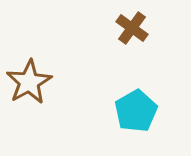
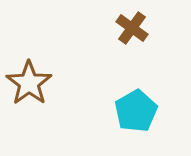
brown star: moved 1 px down; rotated 6 degrees counterclockwise
